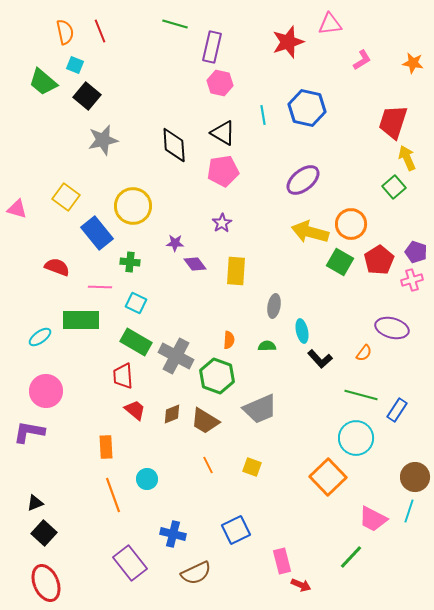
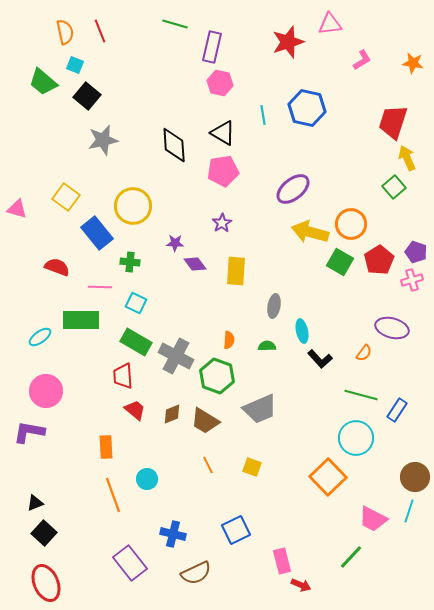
purple ellipse at (303, 180): moved 10 px left, 9 px down
